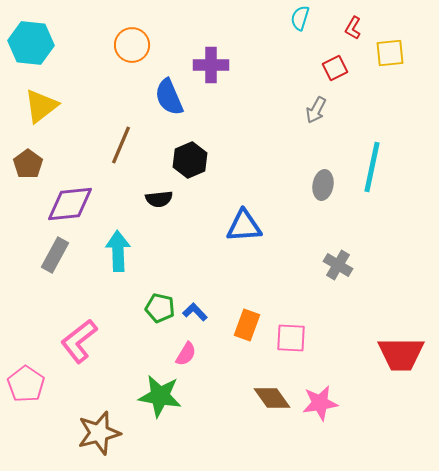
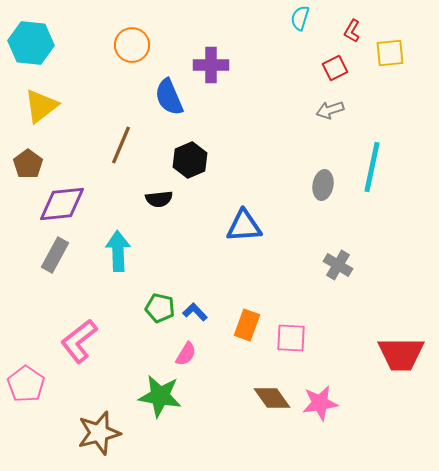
red L-shape: moved 1 px left, 3 px down
gray arrow: moved 14 px right; rotated 44 degrees clockwise
purple diamond: moved 8 px left
